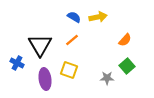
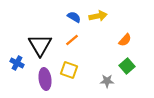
yellow arrow: moved 1 px up
gray star: moved 3 px down
